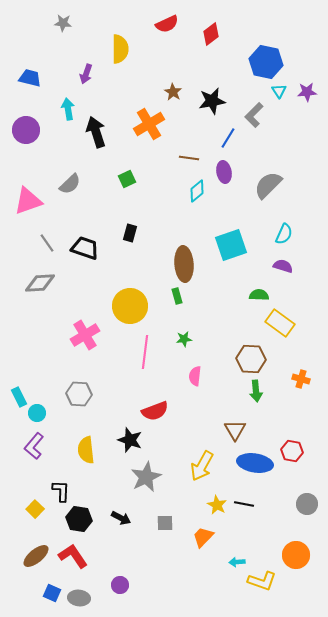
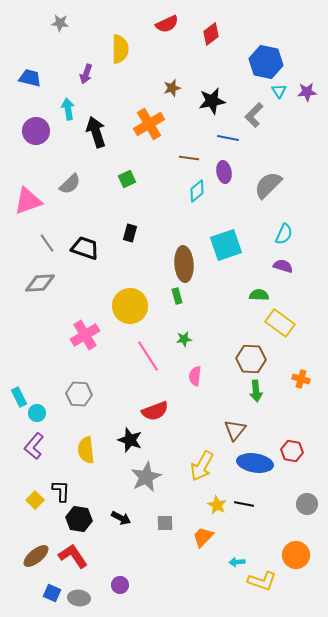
gray star at (63, 23): moved 3 px left
brown star at (173, 92): moved 1 px left, 4 px up; rotated 24 degrees clockwise
purple circle at (26, 130): moved 10 px right, 1 px down
blue line at (228, 138): rotated 70 degrees clockwise
cyan square at (231, 245): moved 5 px left
pink line at (145, 352): moved 3 px right, 4 px down; rotated 40 degrees counterclockwise
brown triangle at (235, 430): rotated 10 degrees clockwise
yellow square at (35, 509): moved 9 px up
